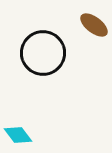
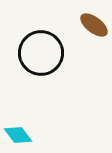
black circle: moved 2 px left
